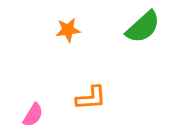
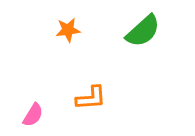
green semicircle: moved 4 px down
